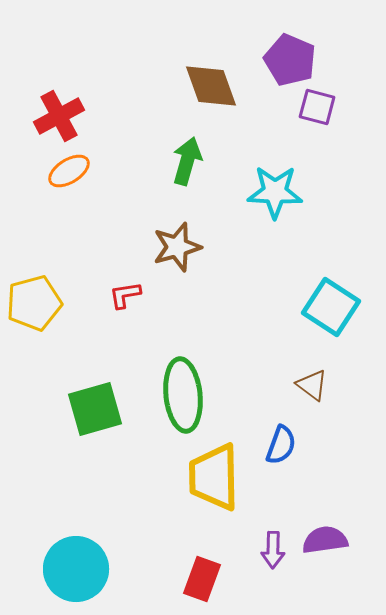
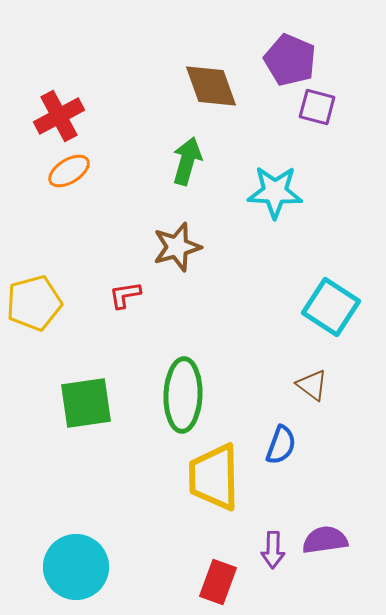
green ellipse: rotated 8 degrees clockwise
green square: moved 9 px left, 6 px up; rotated 8 degrees clockwise
cyan circle: moved 2 px up
red rectangle: moved 16 px right, 3 px down
